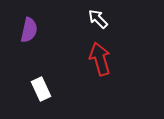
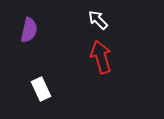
white arrow: moved 1 px down
red arrow: moved 1 px right, 2 px up
